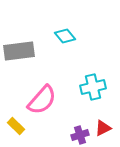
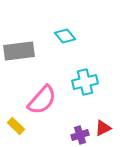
cyan cross: moved 8 px left, 5 px up
